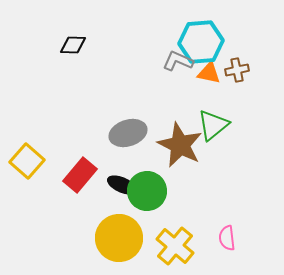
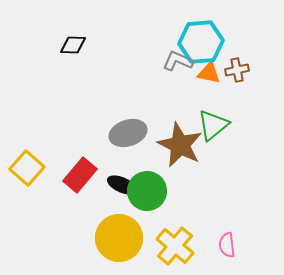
yellow square: moved 7 px down
pink semicircle: moved 7 px down
